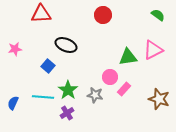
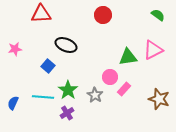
gray star: rotated 21 degrees clockwise
